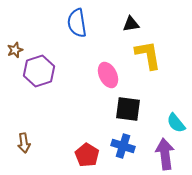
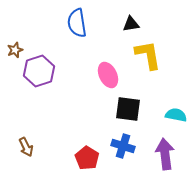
cyan semicircle: moved 8 px up; rotated 140 degrees clockwise
brown arrow: moved 2 px right, 4 px down; rotated 18 degrees counterclockwise
red pentagon: moved 3 px down
